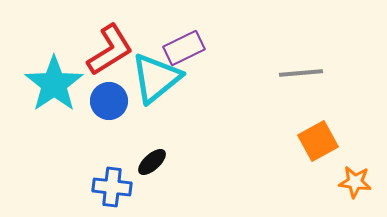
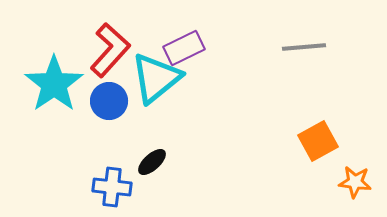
red L-shape: rotated 16 degrees counterclockwise
gray line: moved 3 px right, 26 px up
